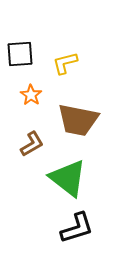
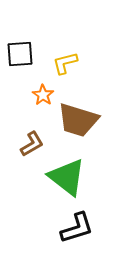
orange star: moved 12 px right
brown trapezoid: rotated 6 degrees clockwise
green triangle: moved 1 px left, 1 px up
